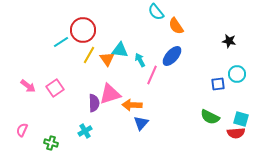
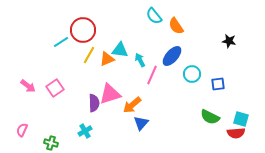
cyan semicircle: moved 2 px left, 4 px down
orange triangle: rotated 42 degrees clockwise
cyan circle: moved 45 px left
orange arrow: rotated 42 degrees counterclockwise
